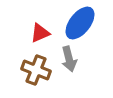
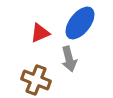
brown cross: moved 10 px down
